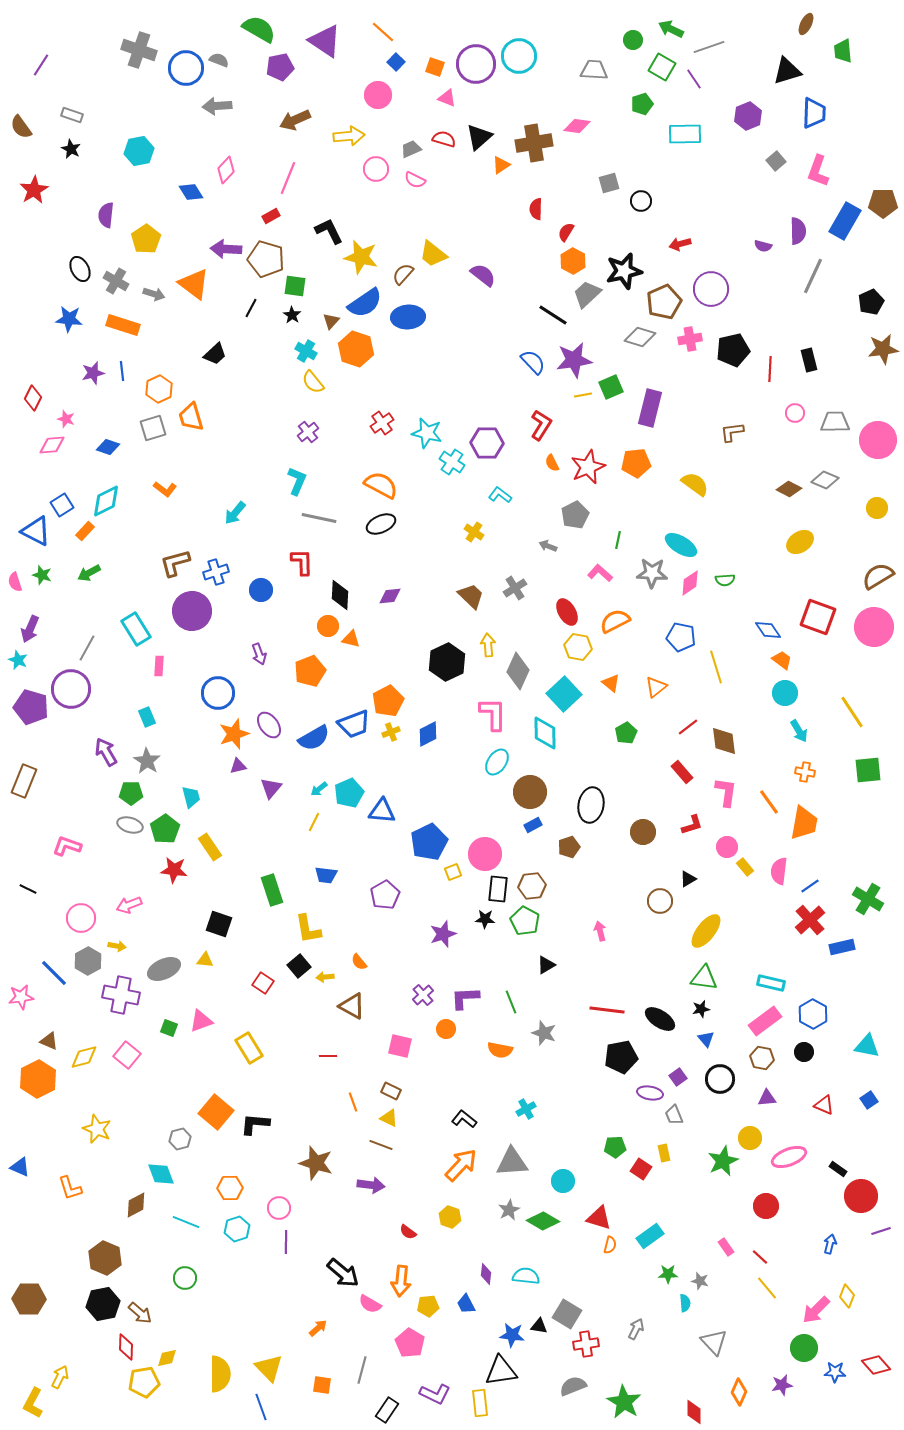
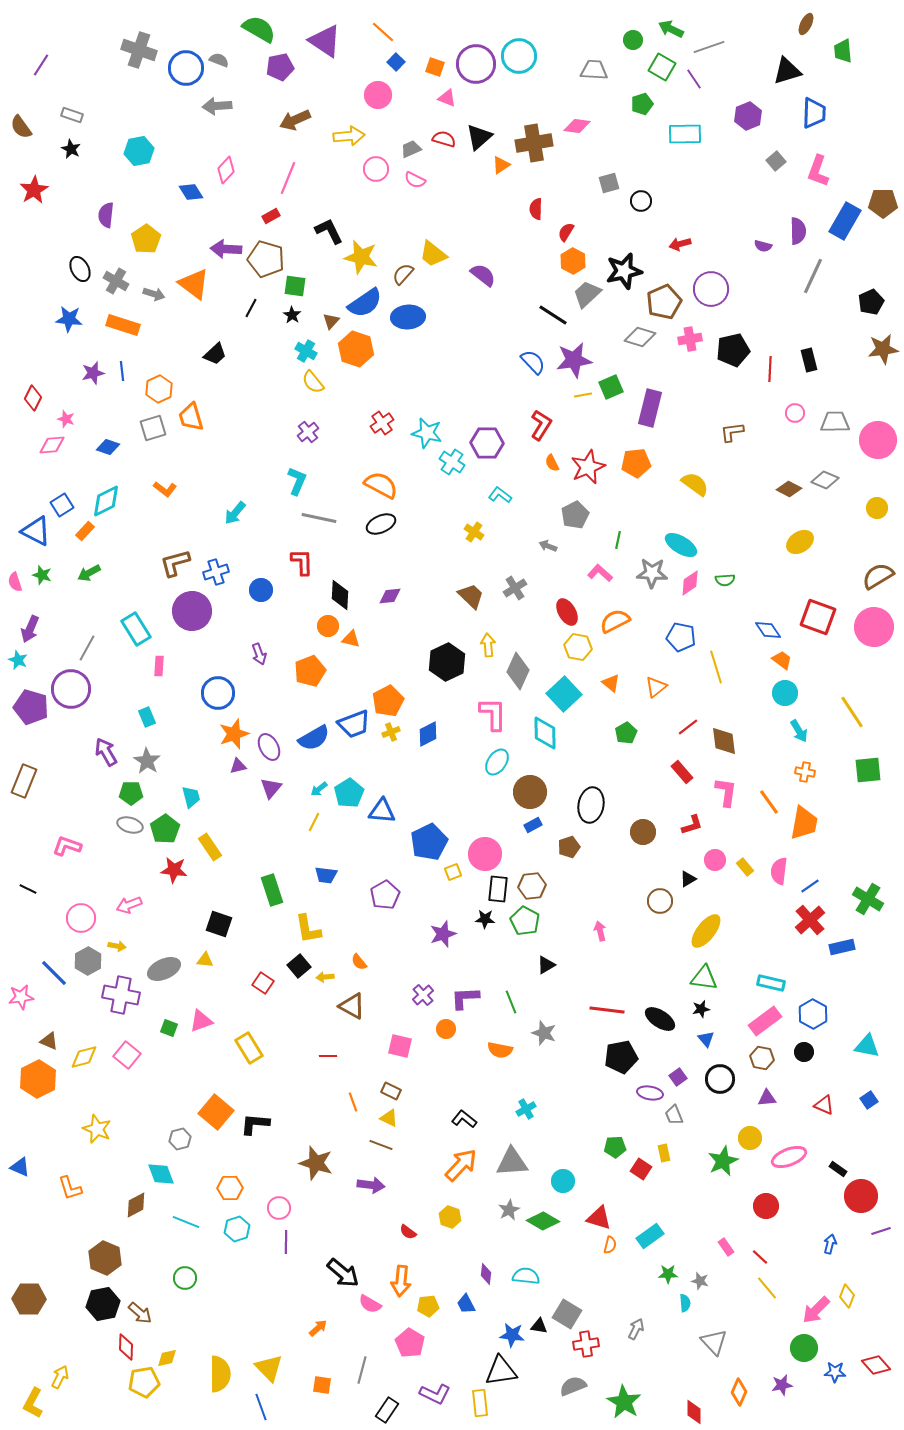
purple ellipse at (269, 725): moved 22 px down; rotated 8 degrees clockwise
cyan pentagon at (349, 793): rotated 8 degrees counterclockwise
pink circle at (727, 847): moved 12 px left, 13 px down
